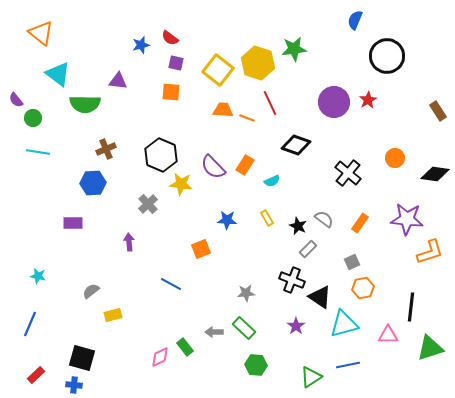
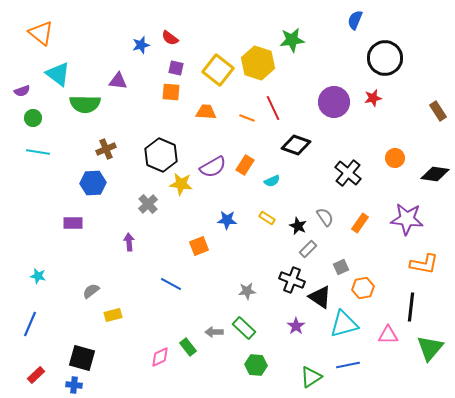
green star at (294, 49): moved 2 px left, 9 px up
black circle at (387, 56): moved 2 px left, 2 px down
purple square at (176, 63): moved 5 px down
purple semicircle at (16, 100): moved 6 px right, 9 px up; rotated 70 degrees counterclockwise
red star at (368, 100): moved 5 px right, 2 px up; rotated 18 degrees clockwise
red line at (270, 103): moved 3 px right, 5 px down
orange trapezoid at (223, 110): moved 17 px left, 2 px down
purple semicircle at (213, 167): rotated 76 degrees counterclockwise
yellow rectangle at (267, 218): rotated 28 degrees counterclockwise
gray semicircle at (324, 219): moved 1 px right, 2 px up; rotated 18 degrees clockwise
orange square at (201, 249): moved 2 px left, 3 px up
orange L-shape at (430, 252): moved 6 px left, 12 px down; rotated 28 degrees clockwise
gray square at (352, 262): moved 11 px left, 5 px down
gray star at (246, 293): moved 1 px right, 2 px up
green rectangle at (185, 347): moved 3 px right
green triangle at (430, 348): rotated 32 degrees counterclockwise
